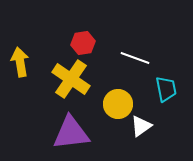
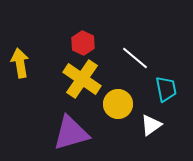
red hexagon: rotated 25 degrees counterclockwise
white line: rotated 20 degrees clockwise
yellow arrow: moved 1 px down
yellow cross: moved 11 px right
white triangle: moved 10 px right, 1 px up
purple triangle: rotated 9 degrees counterclockwise
